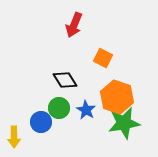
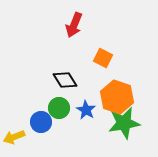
yellow arrow: rotated 70 degrees clockwise
